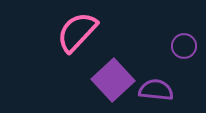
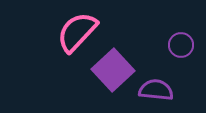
purple circle: moved 3 px left, 1 px up
purple square: moved 10 px up
